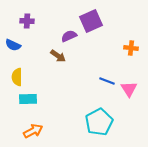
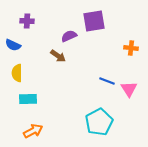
purple square: moved 3 px right; rotated 15 degrees clockwise
yellow semicircle: moved 4 px up
